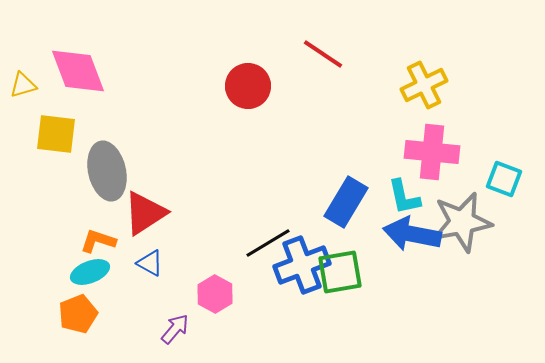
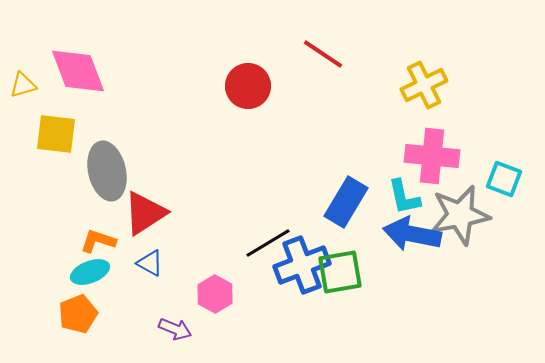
pink cross: moved 4 px down
gray star: moved 2 px left, 7 px up
purple arrow: rotated 72 degrees clockwise
